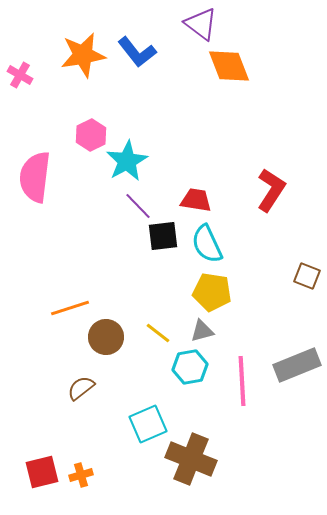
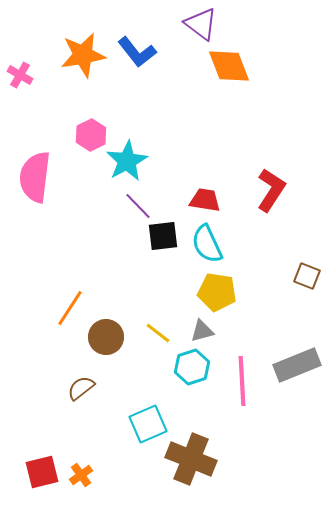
red trapezoid: moved 9 px right
yellow pentagon: moved 5 px right
orange line: rotated 39 degrees counterclockwise
cyan hexagon: moved 2 px right; rotated 8 degrees counterclockwise
orange cross: rotated 20 degrees counterclockwise
